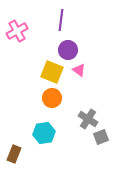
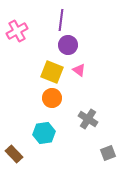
purple circle: moved 5 px up
gray square: moved 7 px right, 16 px down
brown rectangle: rotated 66 degrees counterclockwise
